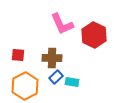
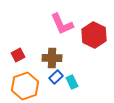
red square: rotated 32 degrees counterclockwise
cyan rectangle: rotated 56 degrees clockwise
orange hexagon: rotated 8 degrees clockwise
